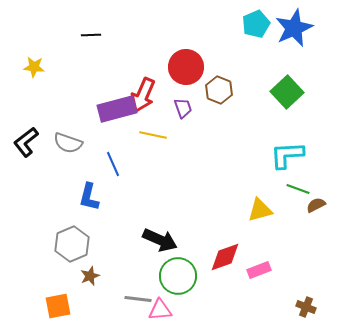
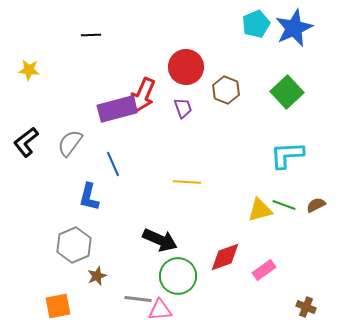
yellow star: moved 5 px left, 3 px down
brown hexagon: moved 7 px right
yellow line: moved 34 px right, 47 px down; rotated 8 degrees counterclockwise
gray semicircle: moved 2 px right; rotated 108 degrees clockwise
green line: moved 14 px left, 16 px down
gray hexagon: moved 2 px right, 1 px down
pink rectangle: moved 5 px right; rotated 15 degrees counterclockwise
brown star: moved 7 px right
